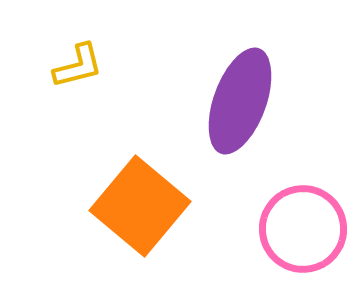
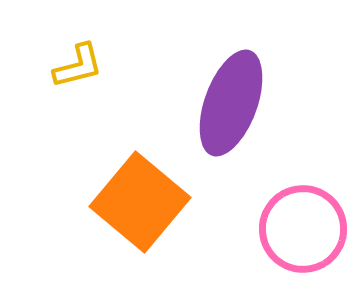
purple ellipse: moved 9 px left, 2 px down
orange square: moved 4 px up
